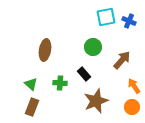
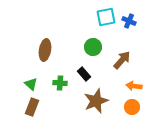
orange arrow: rotated 49 degrees counterclockwise
